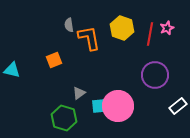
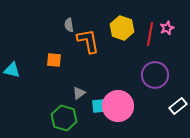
orange L-shape: moved 1 px left, 3 px down
orange square: rotated 28 degrees clockwise
